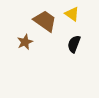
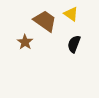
yellow triangle: moved 1 px left
brown star: rotated 14 degrees counterclockwise
